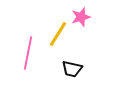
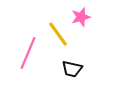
yellow line: rotated 68 degrees counterclockwise
pink line: rotated 12 degrees clockwise
